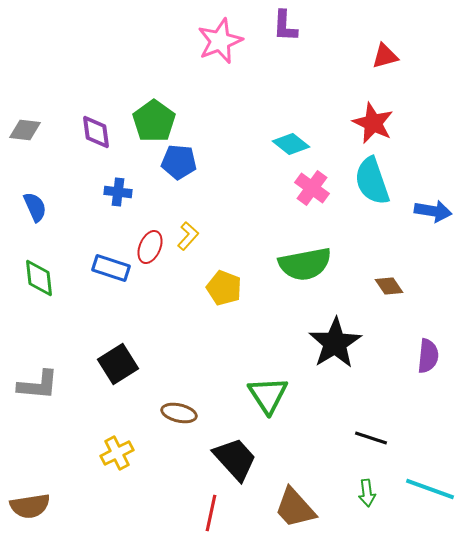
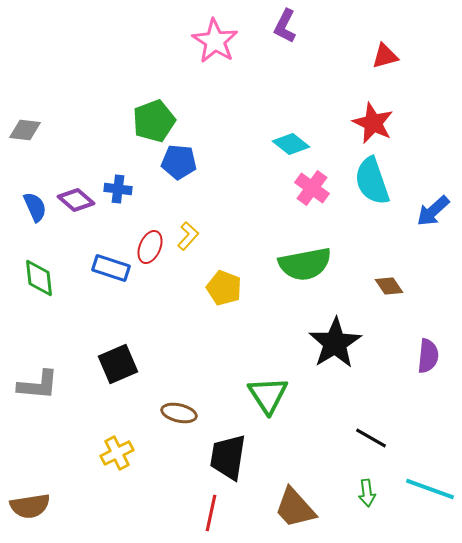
purple L-shape: rotated 24 degrees clockwise
pink star: moved 5 px left; rotated 18 degrees counterclockwise
green pentagon: rotated 15 degrees clockwise
purple diamond: moved 20 px left, 68 px down; rotated 42 degrees counterclockwise
blue cross: moved 3 px up
blue arrow: rotated 129 degrees clockwise
black square: rotated 9 degrees clockwise
black line: rotated 12 degrees clockwise
black trapezoid: moved 7 px left, 2 px up; rotated 129 degrees counterclockwise
